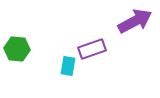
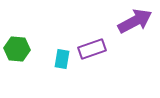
cyan rectangle: moved 6 px left, 7 px up
